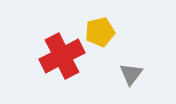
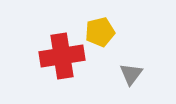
red cross: rotated 18 degrees clockwise
